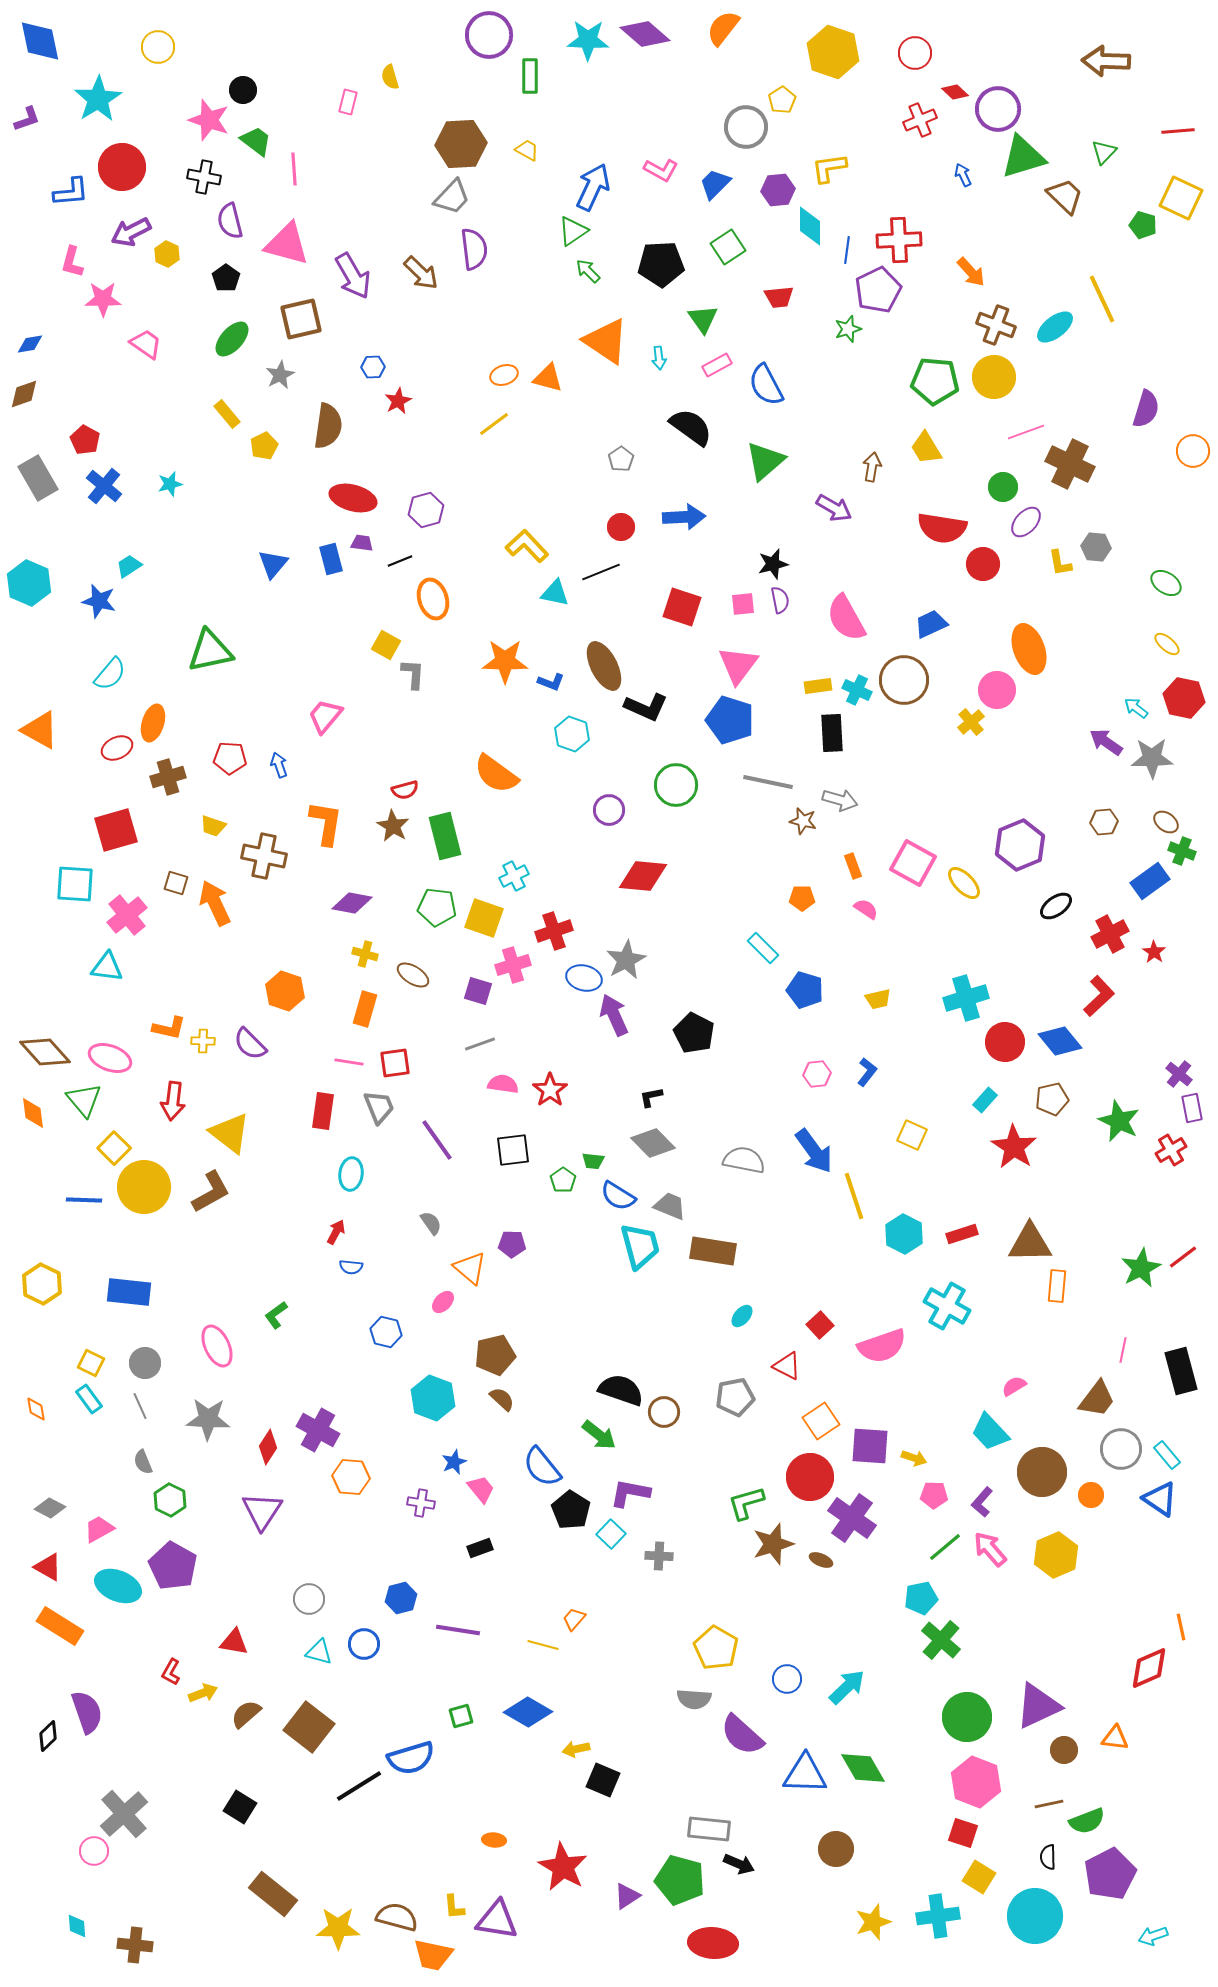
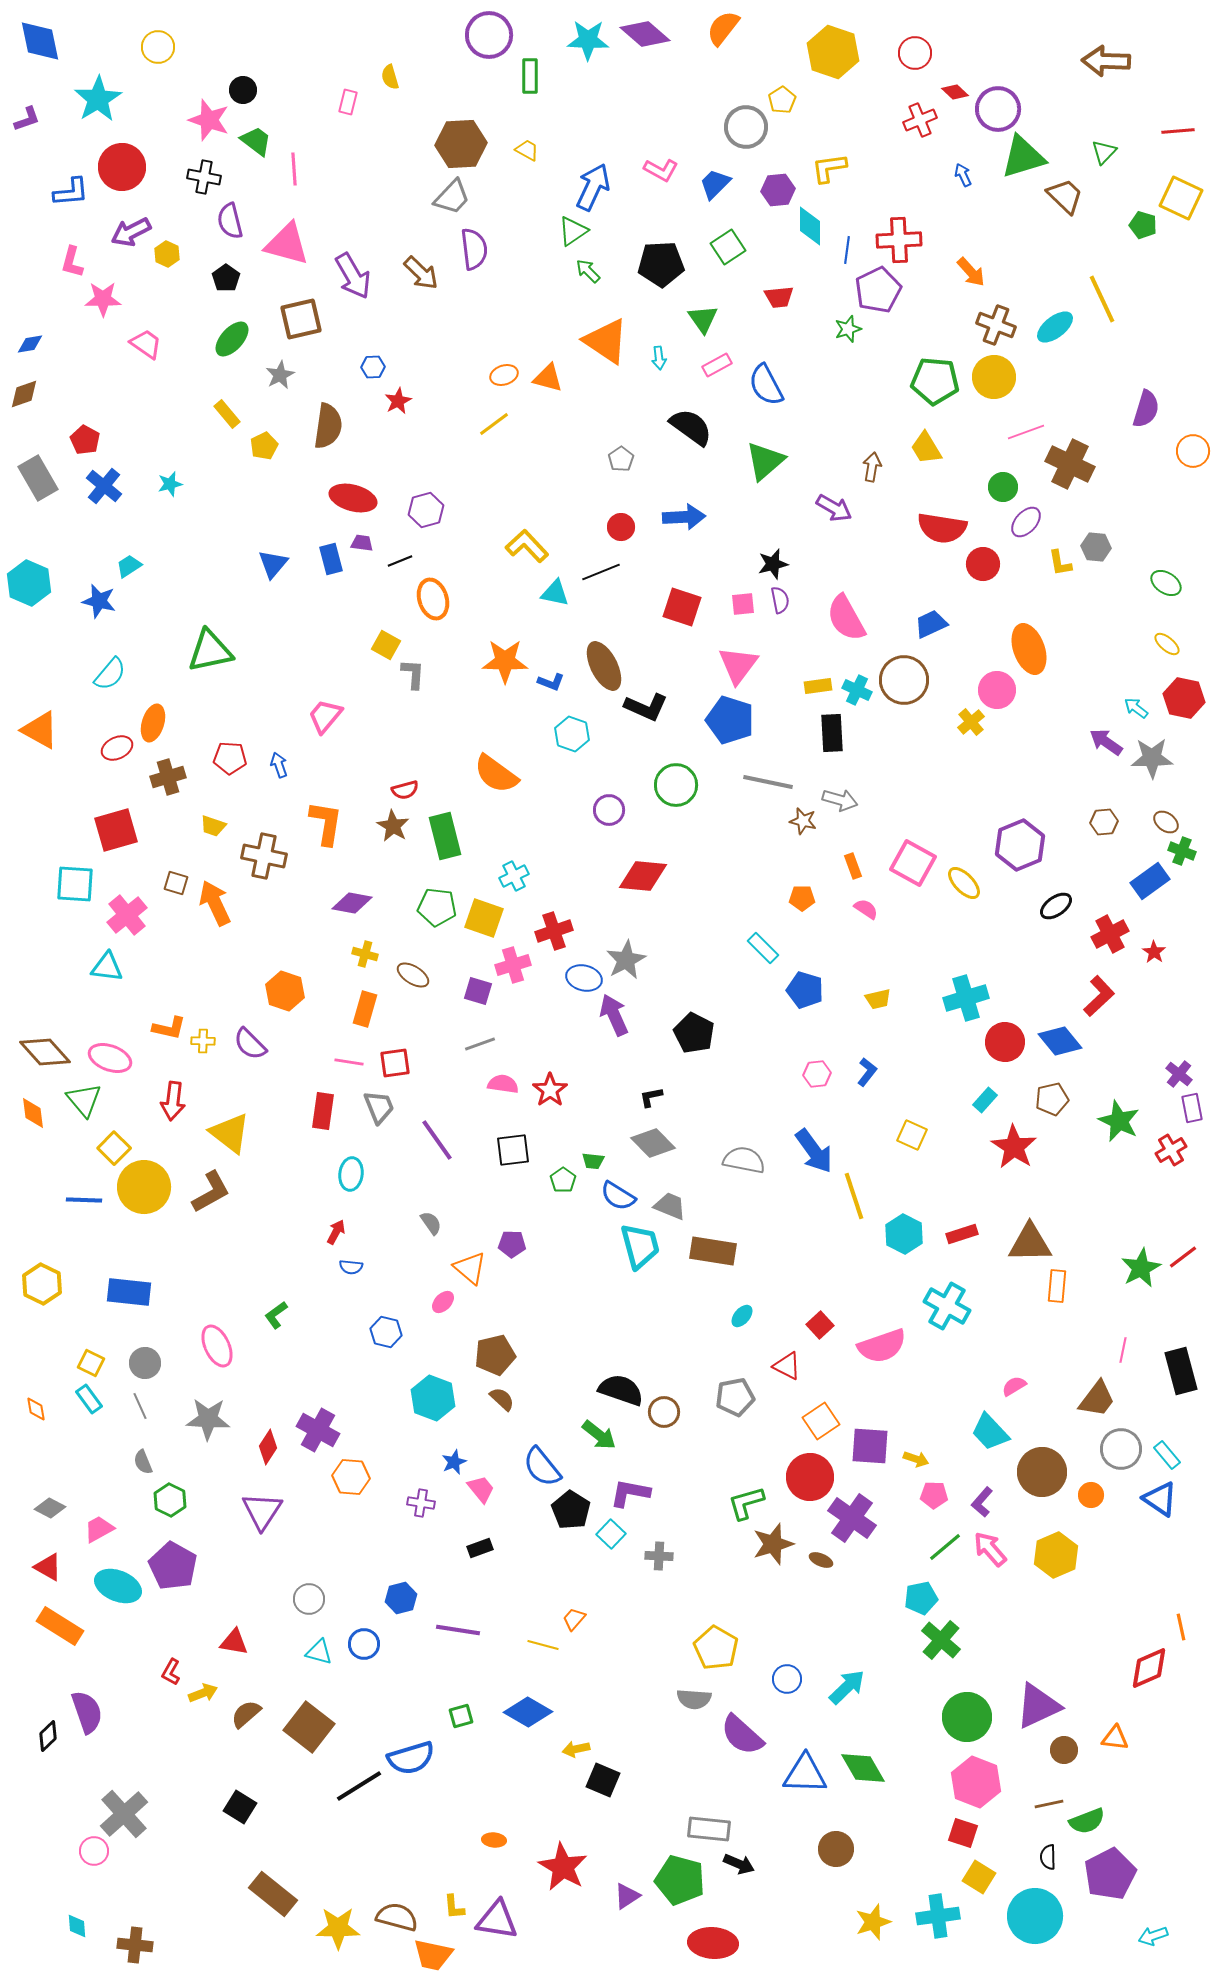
yellow arrow at (914, 1458): moved 2 px right, 1 px down
